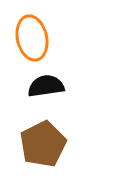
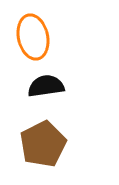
orange ellipse: moved 1 px right, 1 px up
